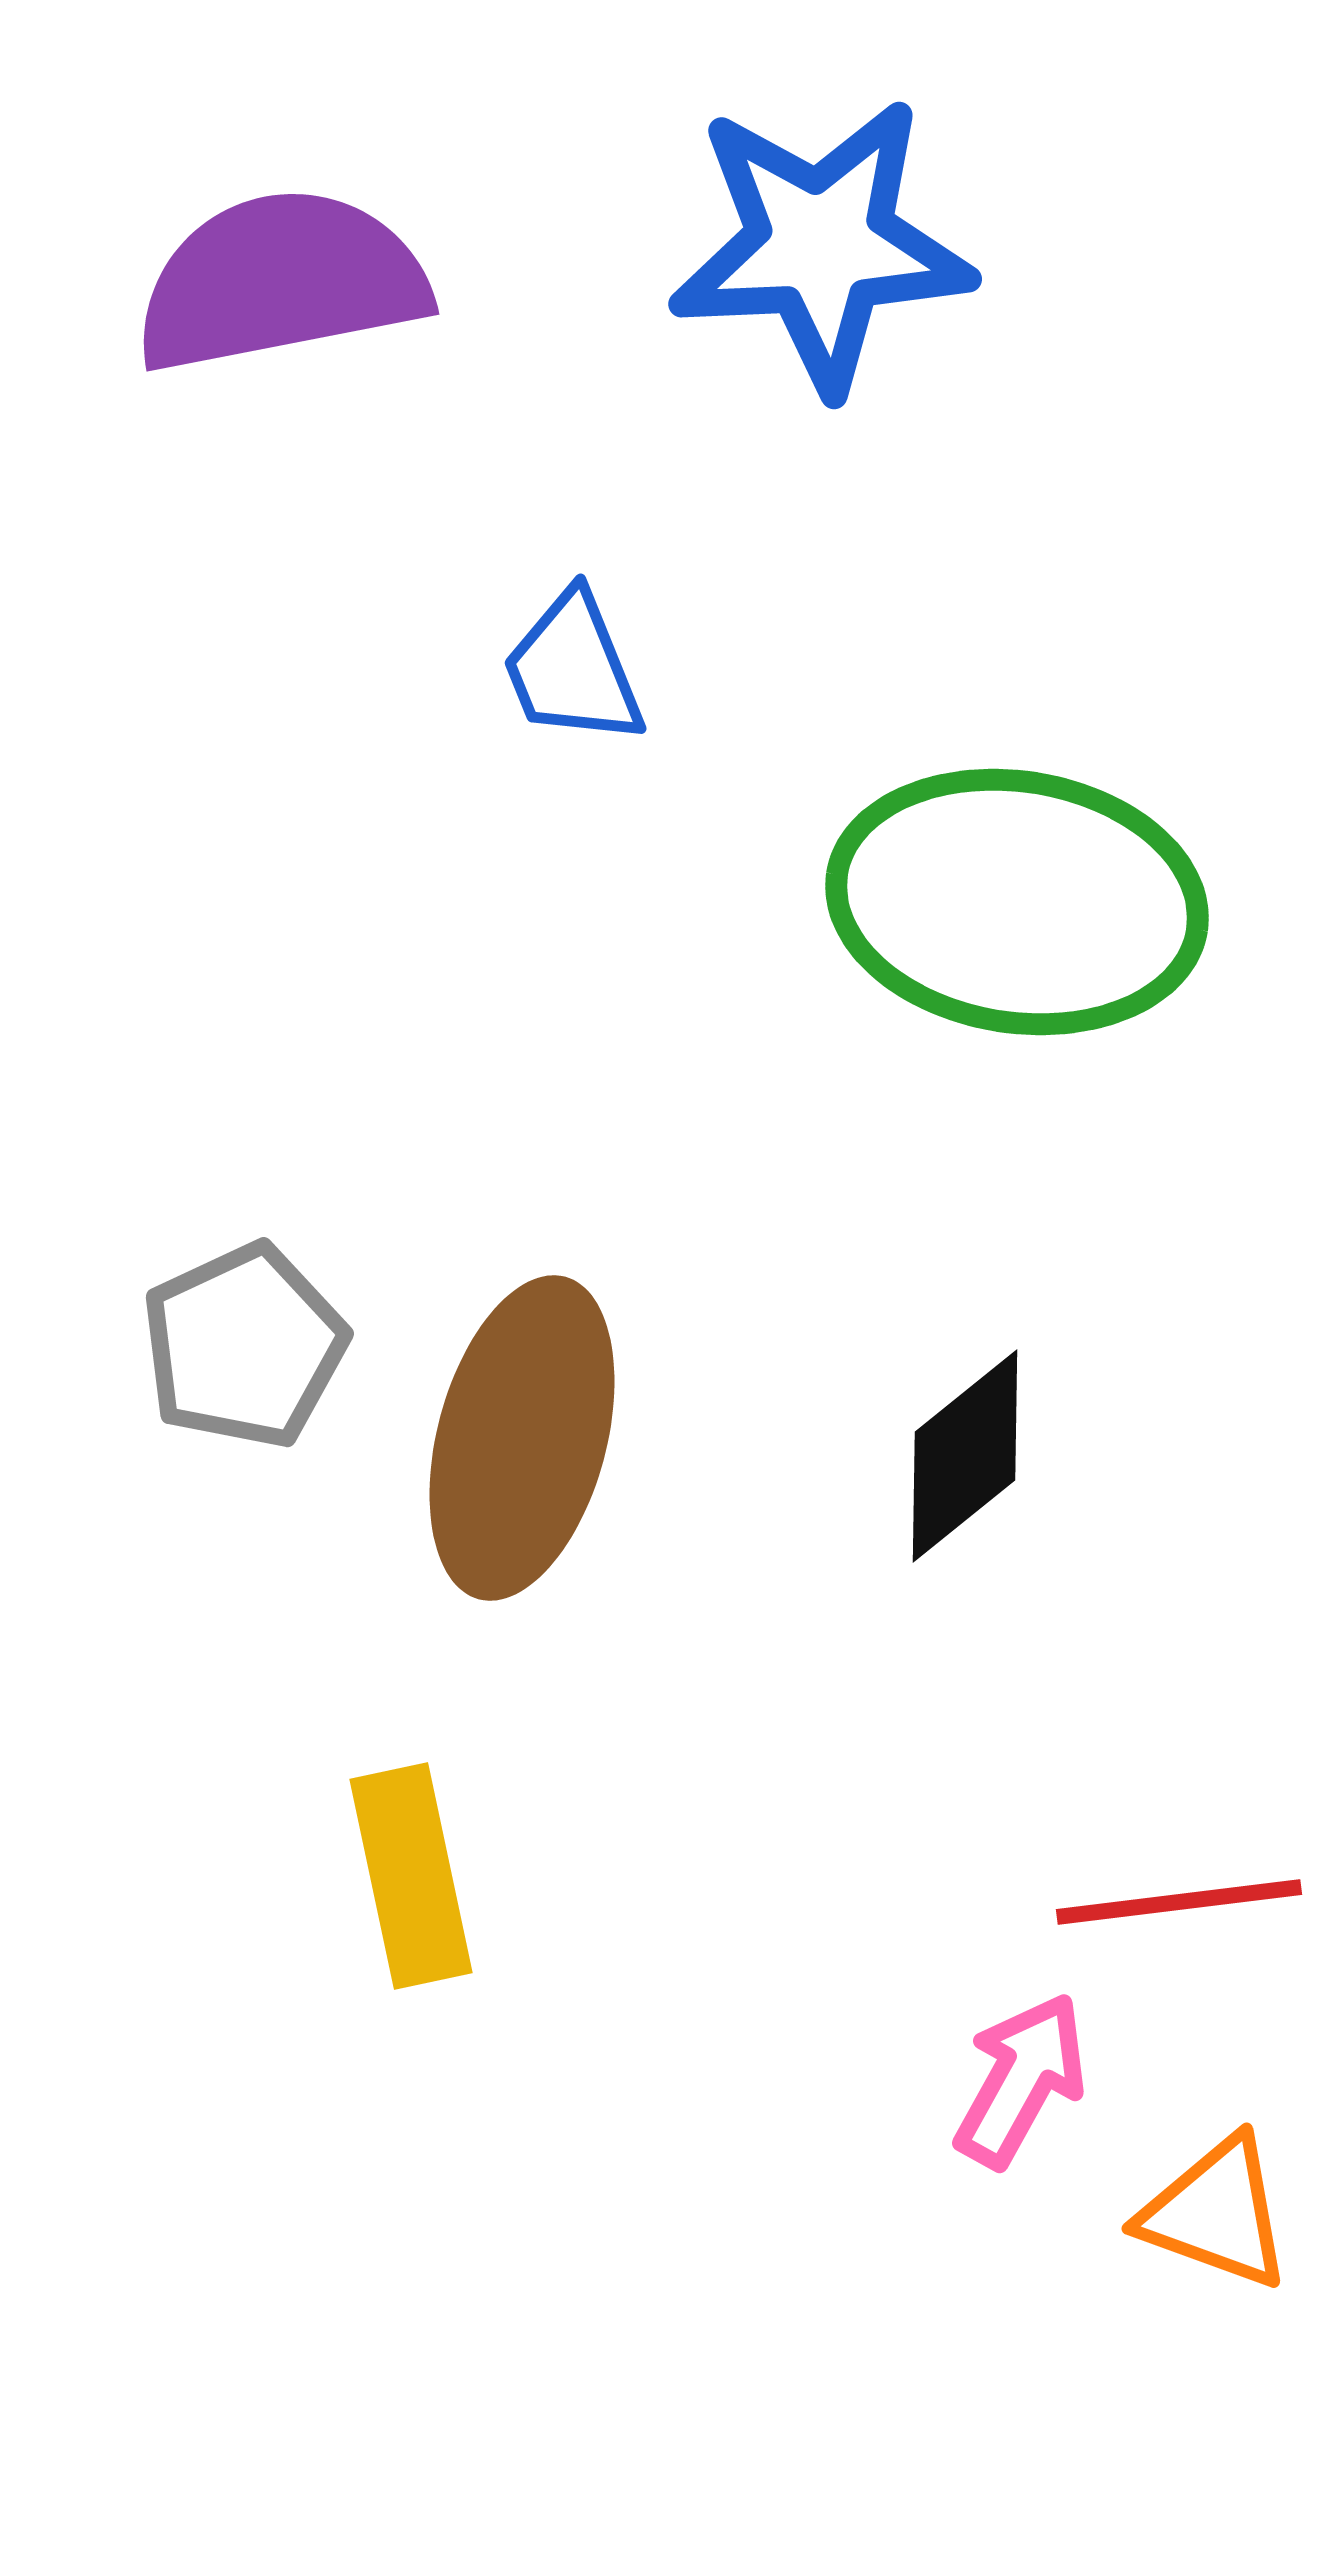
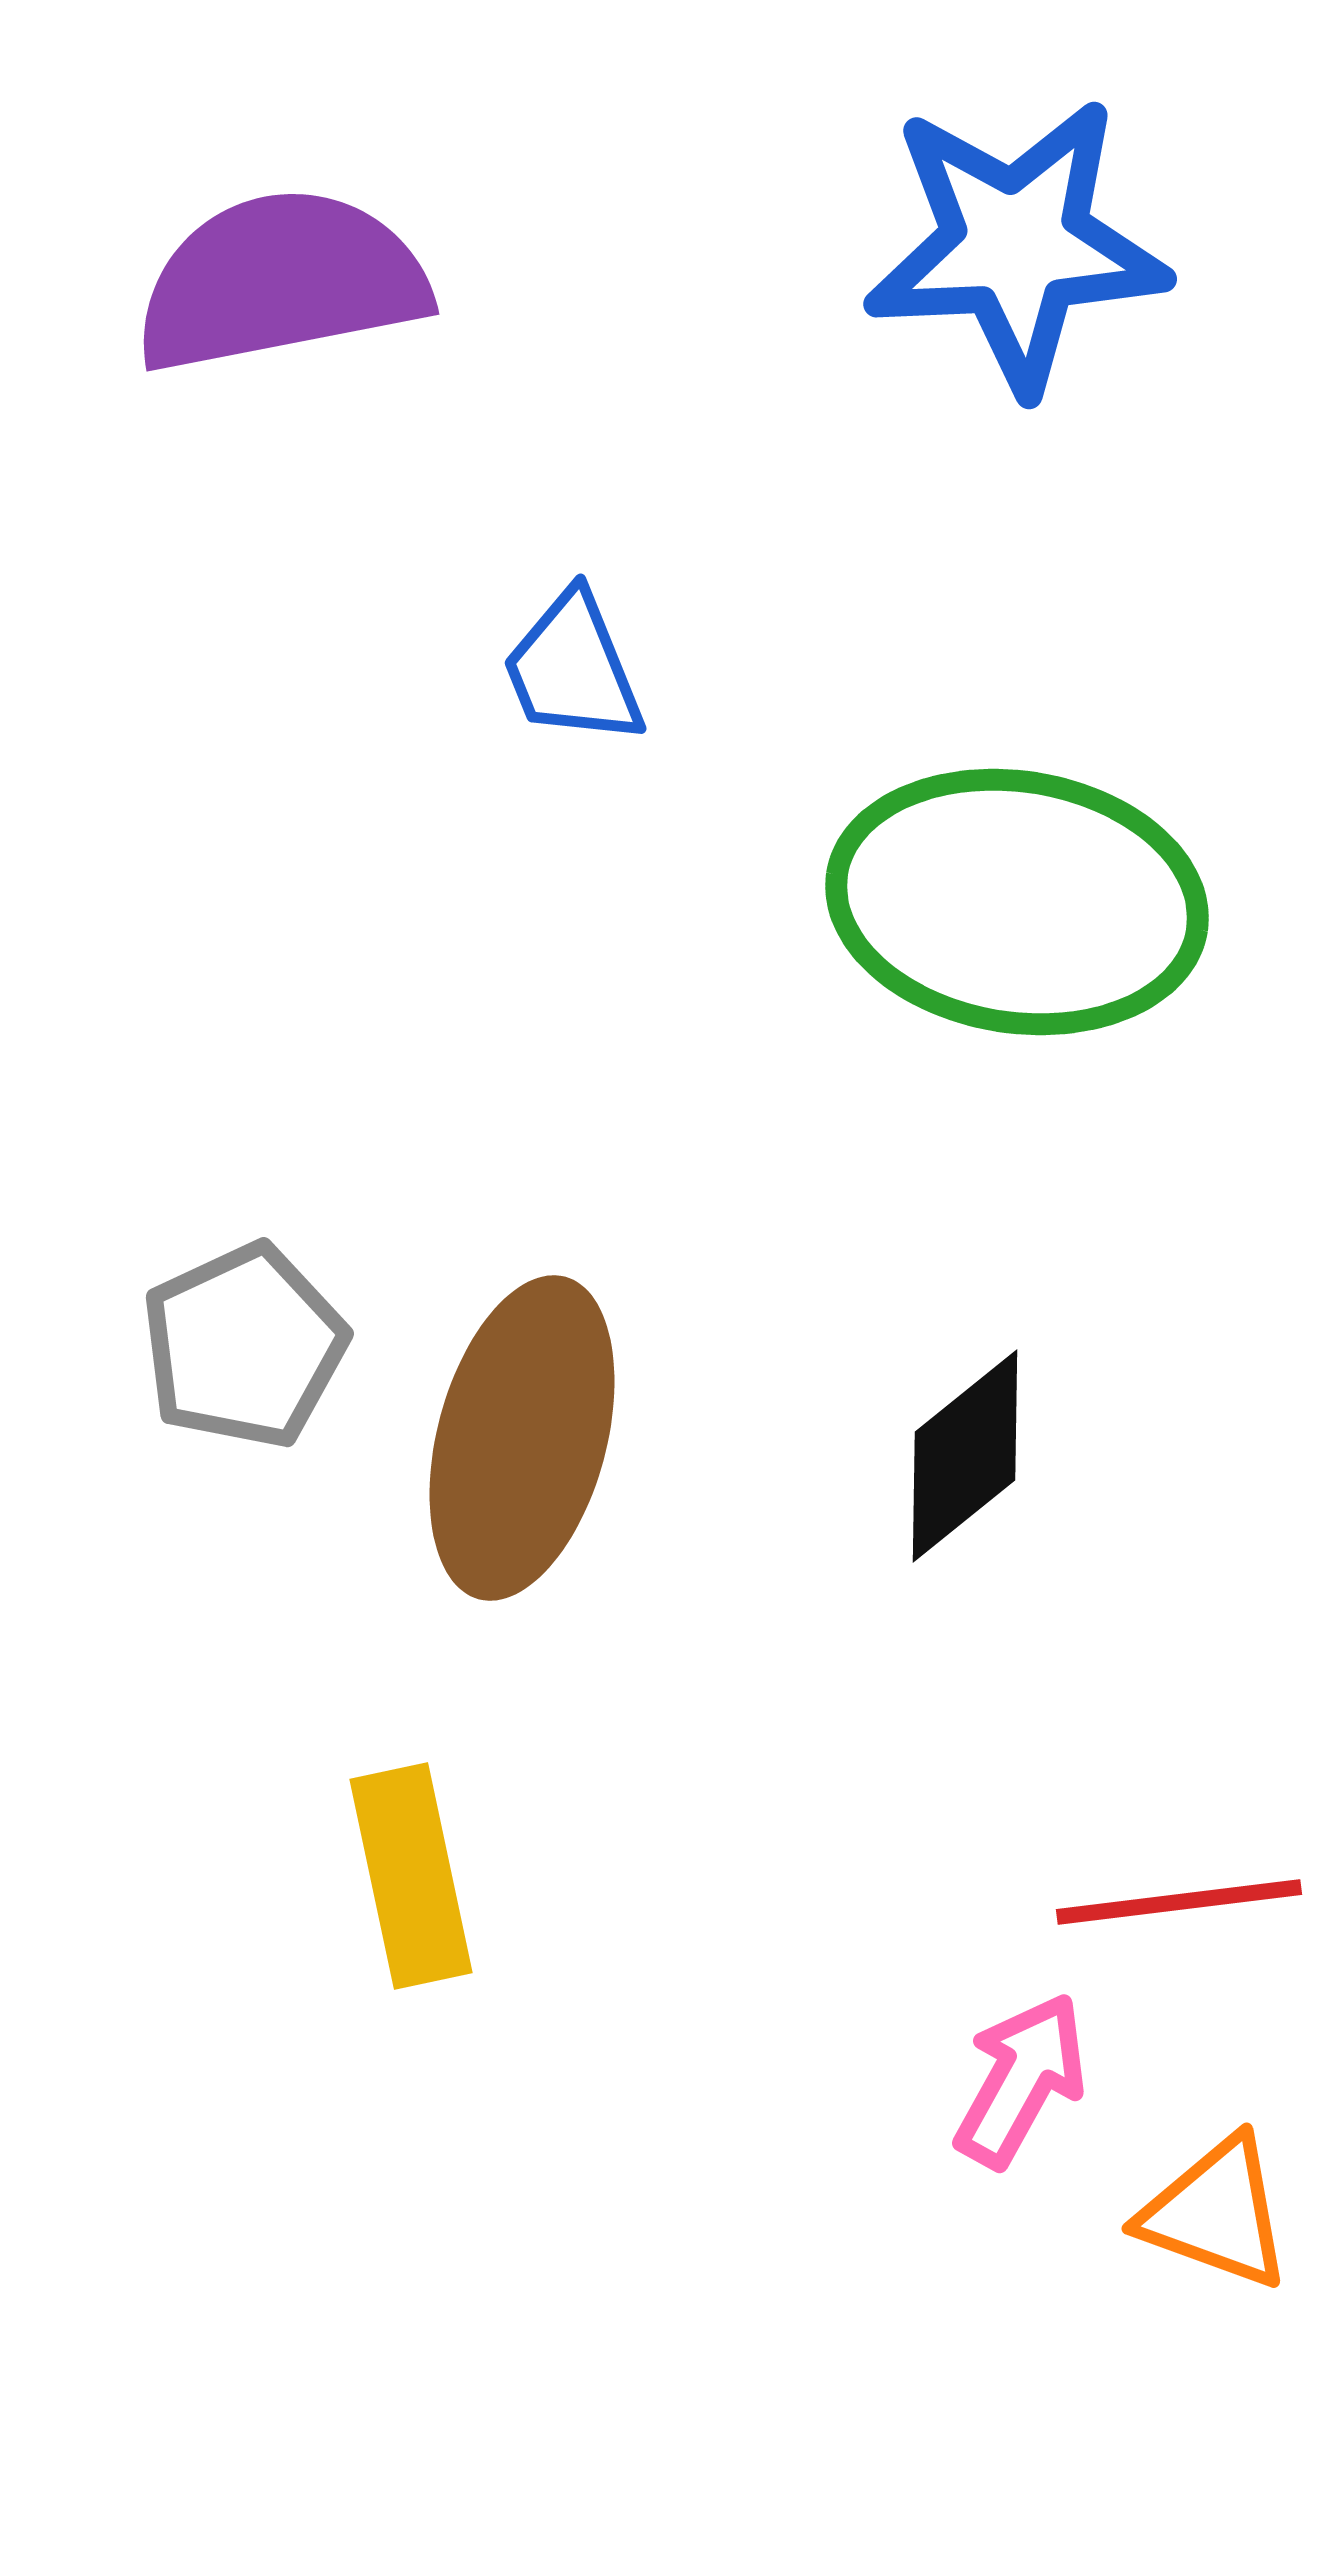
blue star: moved 195 px right
